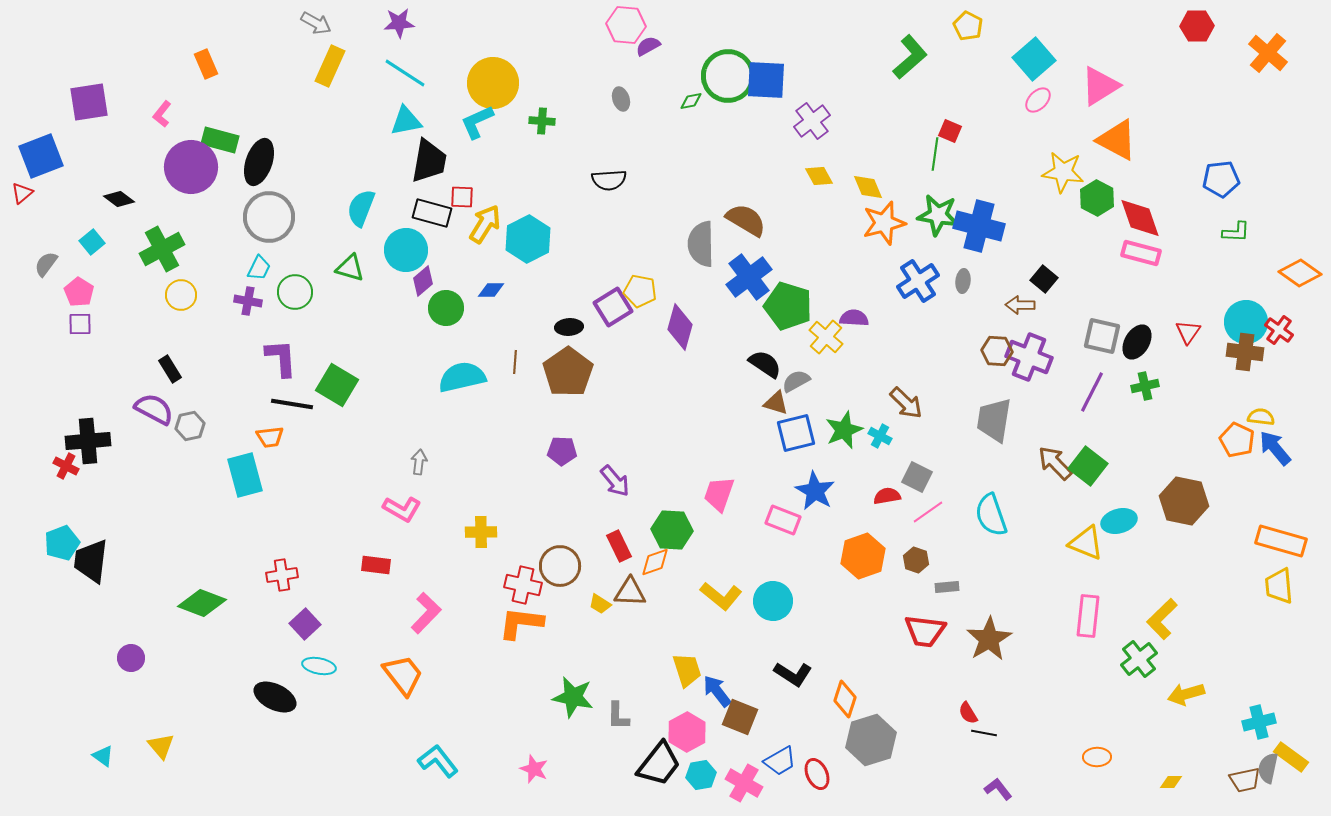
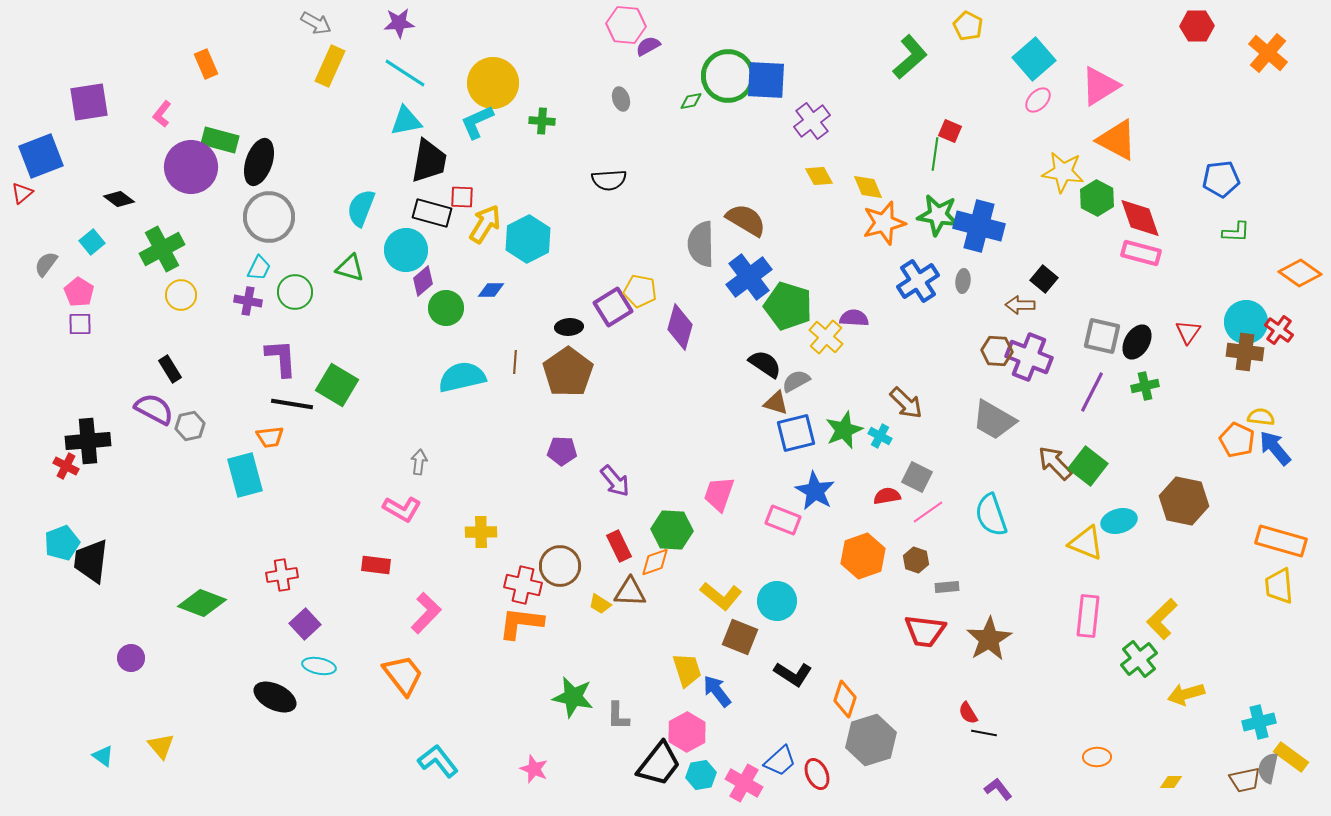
gray trapezoid at (994, 420): rotated 69 degrees counterclockwise
cyan circle at (773, 601): moved 4 px right
brown square at (740, 717): moved 80 px up
blue trapezoid at (780, 761): rotated 12 degrees counterclockwise
